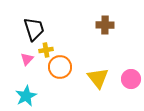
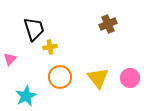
brown cross: moved 3 px right, 1 px up; rotated 24 degrees counterclockwise
yellow cross: moved 4 px right, 3 px up
pink triangle: moved 17 px left
orange circle: moved 10 px down
pink circle: moved 1 px left, 1 px up
